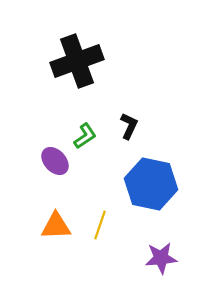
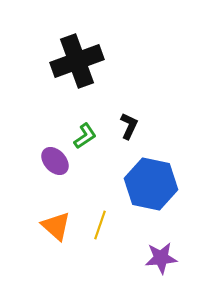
orange triangle: rotated 44 degrees clockwise
